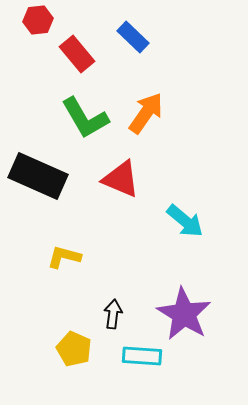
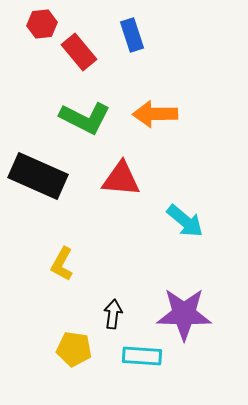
red hexagon: moved 4 px right, 4 px down
blue rectangle: moved 1 px left, 2 px up; rotated 28 degrees clockwise
red rectangle: moved 2 px right, 2 px up
orange arrow: moved 9 px right, 1 px down; rotated 126 degrees counterclockwise
green L-shape: rotated 33 degrees counterclockwise
red triangle: rotated 18 degrees counterclockwise
yellow L-shape: moved 2 px left, 7 px down; rotated 76 degrees counterclockwise
purple star: rotated 30 degrees counterclockwise
yellow pentagon: rotated 16 degrees counterclockwise
